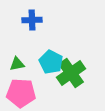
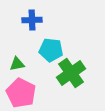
cyan pentagon: moved 12 px up; rotated 20 degrees counterclockwise
pink pentagon: rotated 24 degrees clockwise
